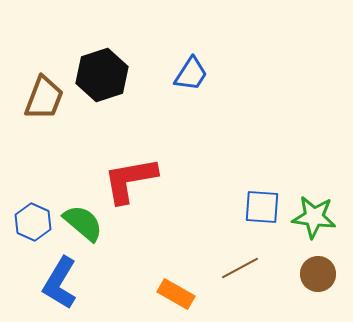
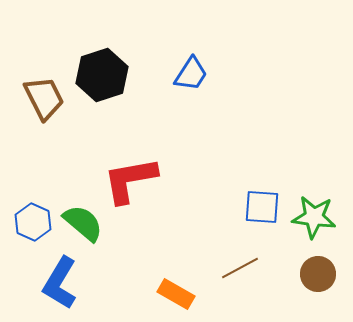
brown trapezoid: rotated 48 degrees counterclockwise
